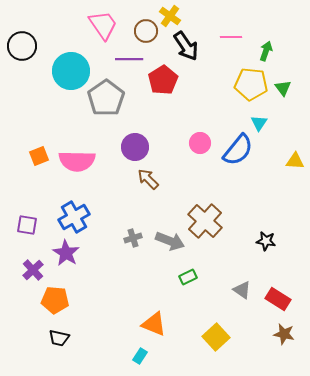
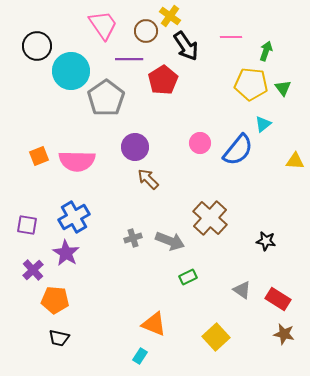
black circle: moved 15 px right
cyan triangle: moved 4 px right, 1 px down; rotated 18 degrees clockwise
brown cross: moved 5 px right, 3 px up
